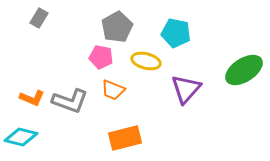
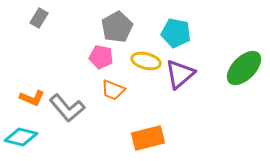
green ellipse: moved 2 px up; rotated 12 degrees counterclockwise
purple triangle: moved 6 px left, 15 px up; rotated 8 degrees clockwise
gray L-shape: moved 3 px left, 7 px down; rotated 30 degrees clockwise
orange rectangle: moved 23 px right
